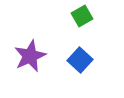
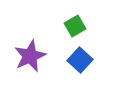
green square: moved 7 px left, 10 px down
